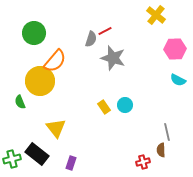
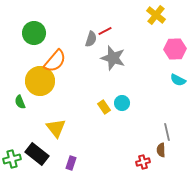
cyan circle: moved 3 px left, 2 px up
